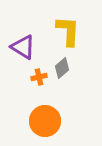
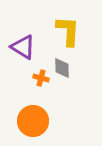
gray diamond: rotated 50 degrees counterclockwise
orange cross: moved 2 px right, 1 px down; rotated 28 degrees clockwise
orange circle: moved 12 px left
